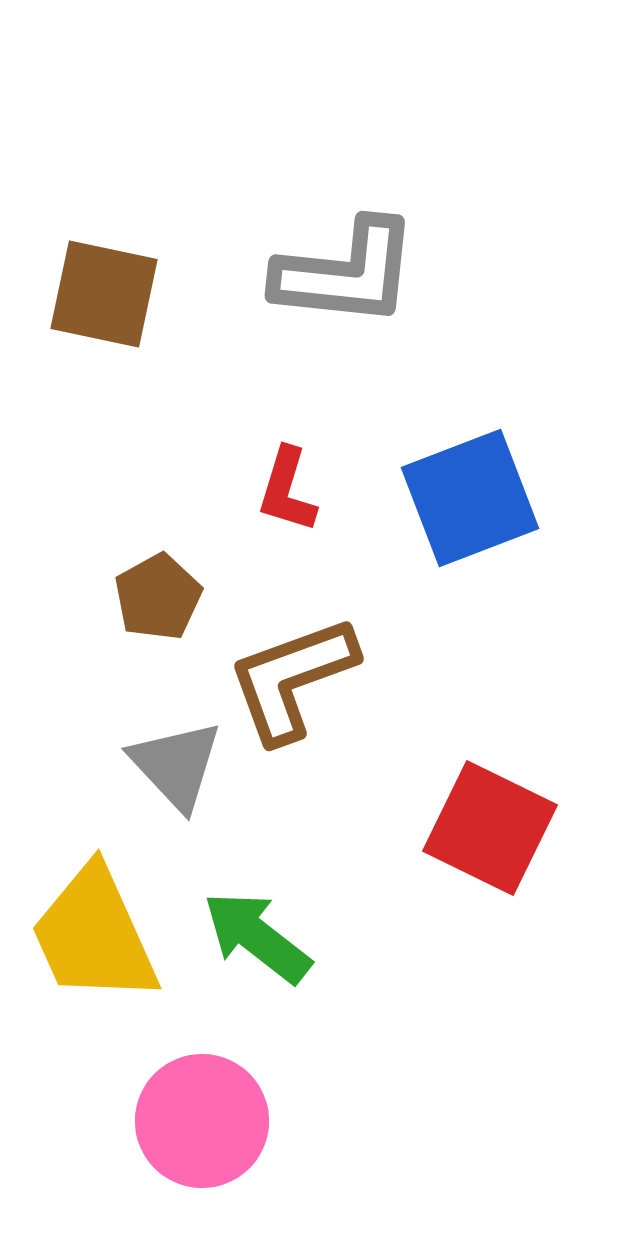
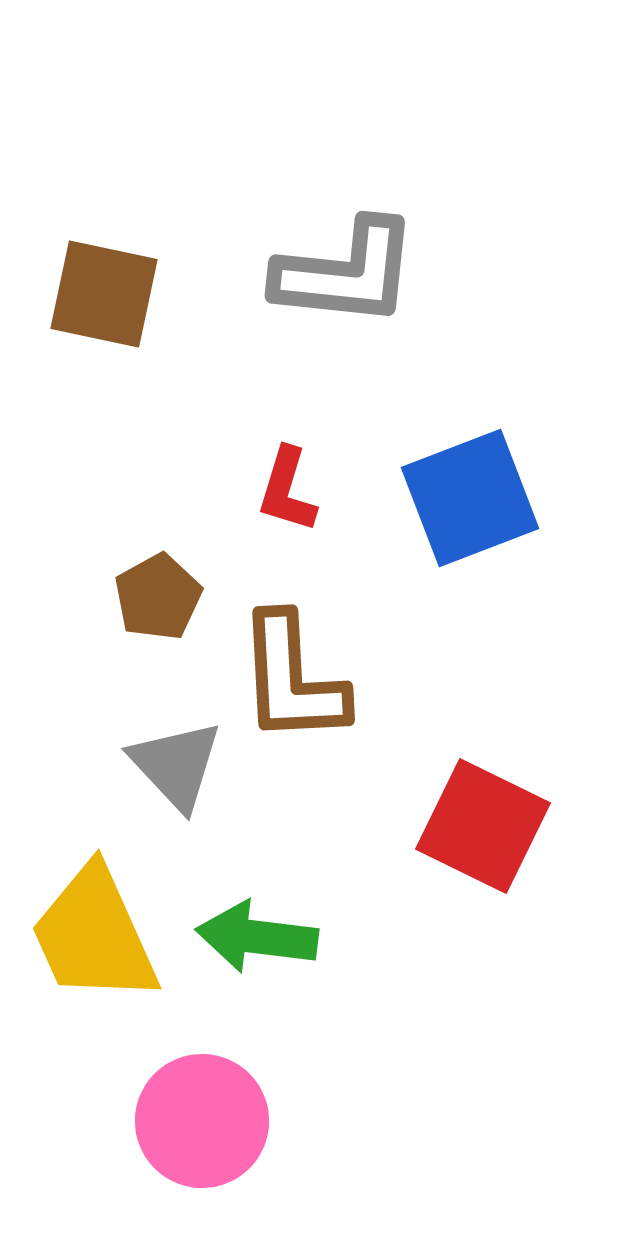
brown L-shape: rotated 73 degrees counterclockwise
red square: moved 7 px left, 2 px up
green arrow: rotated 31 degrees counterclockwise
